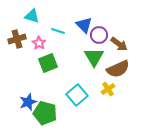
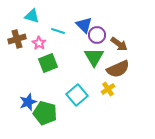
purple circle: moved 2 px left
